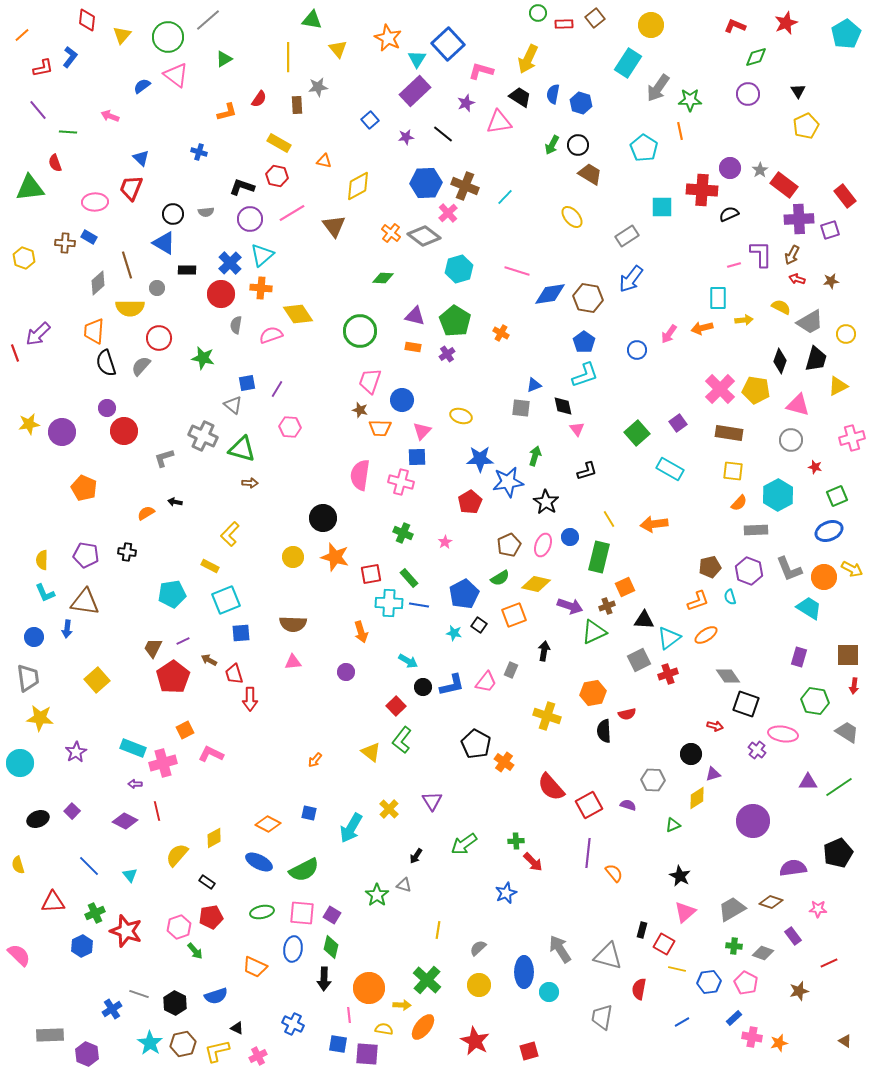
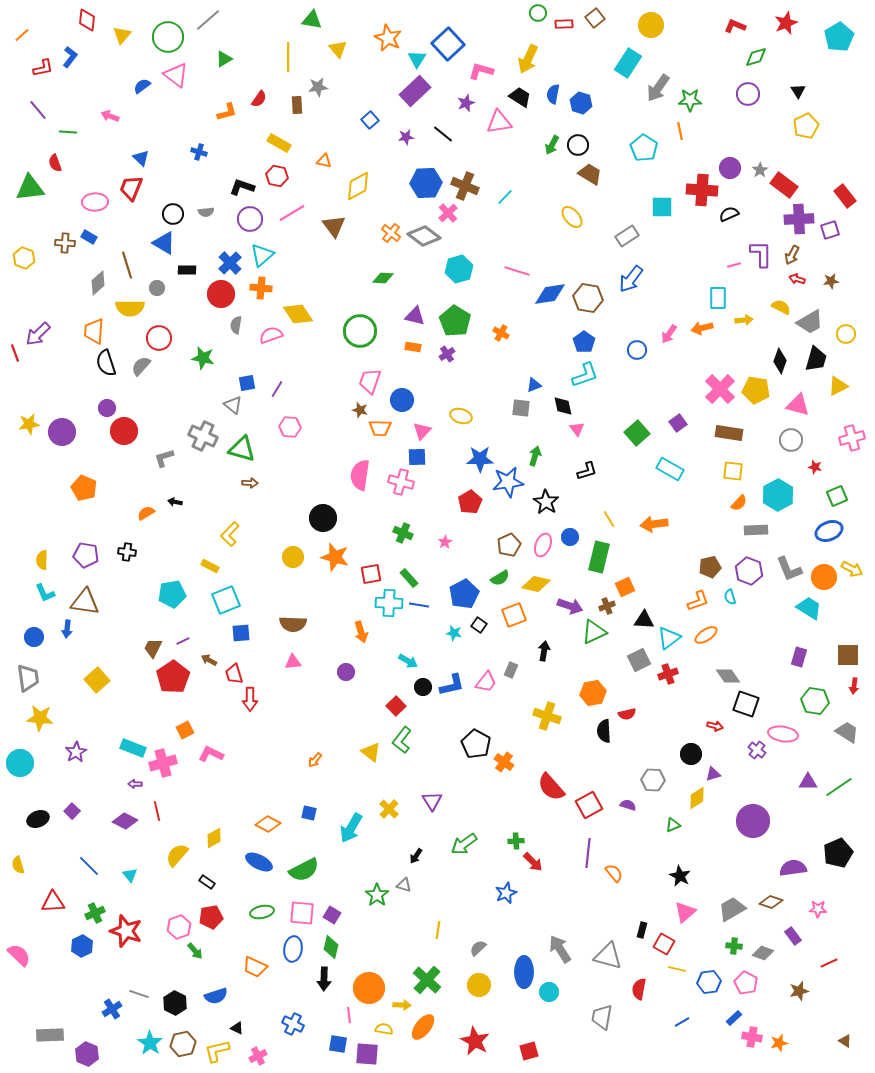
cyan pentagon at (846, 34): moved 7 px left, 3 px down
